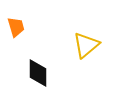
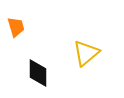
yellow triangle: moved 8 px down
